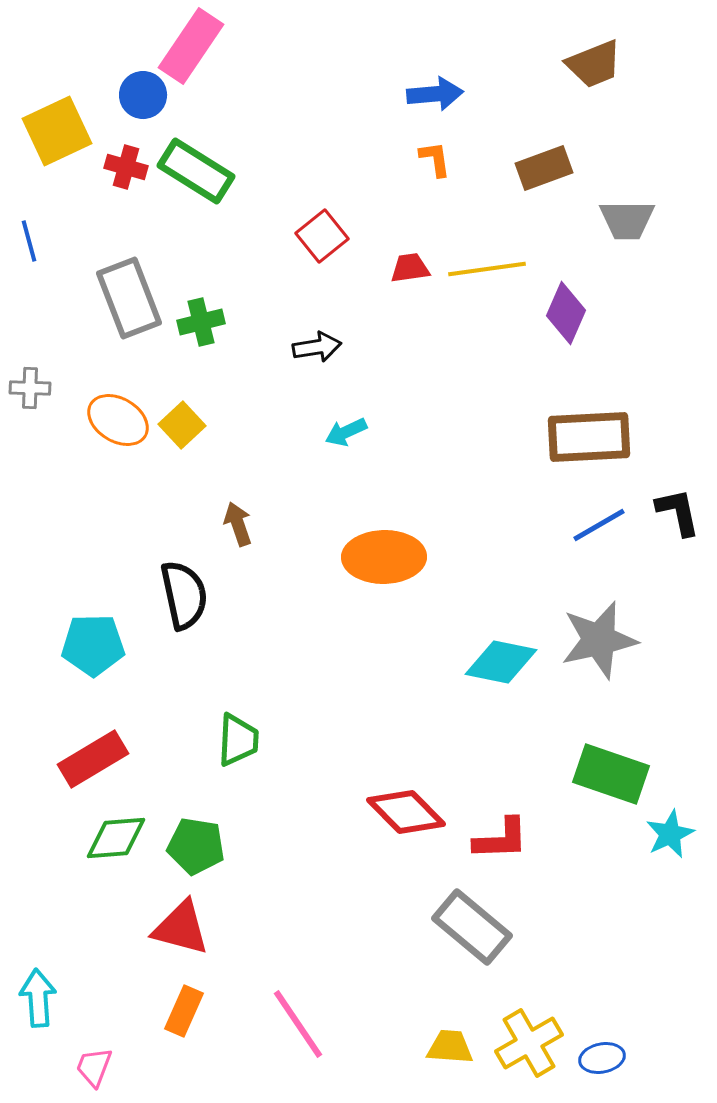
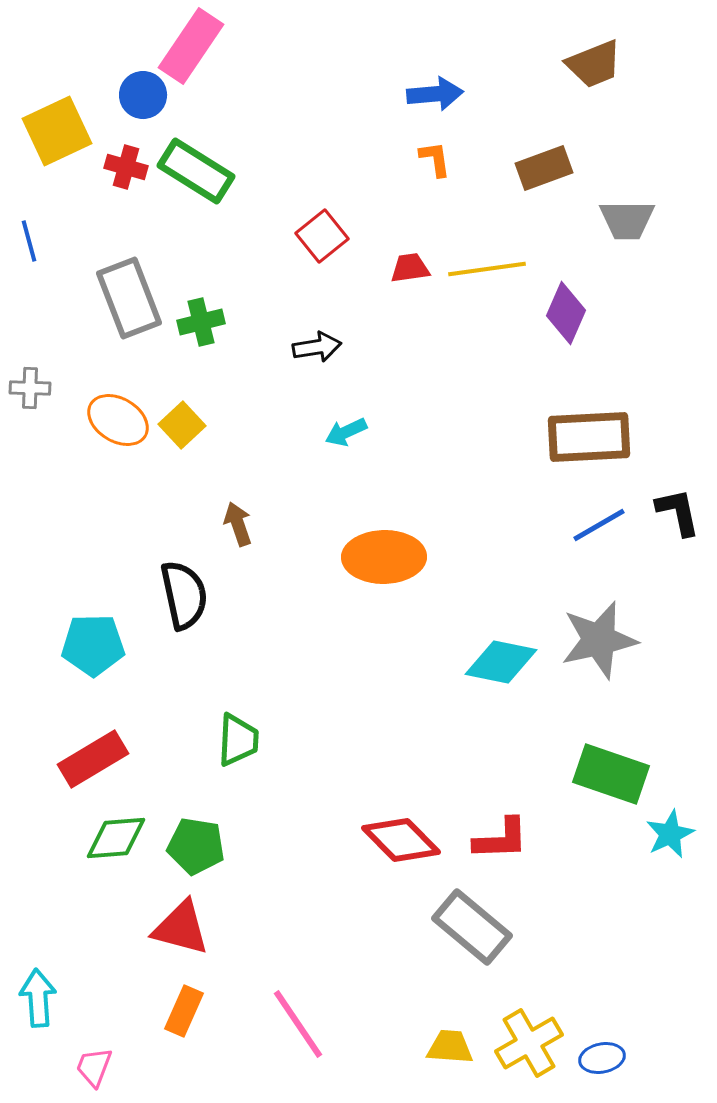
red diamond at (406, 812): moved 5 px left, 28 px down
